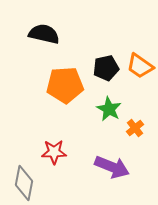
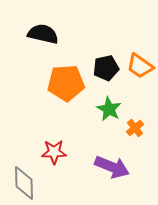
black semicircle: moved 1 px left
orange pentagon: moved 1 px right, 2 px up
gray diamond: rotated 12 degrees counterclockwise
